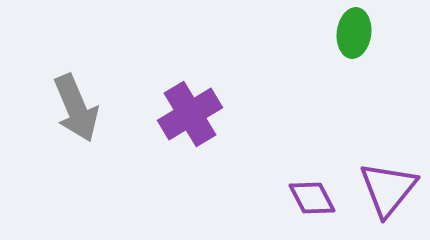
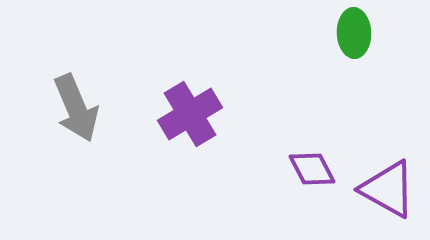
green ellipse: rotated 9 degrees counterclockwise
purple triangle: rotated 40 degrees counterclockwise
purple diamond: moved 29 px up
